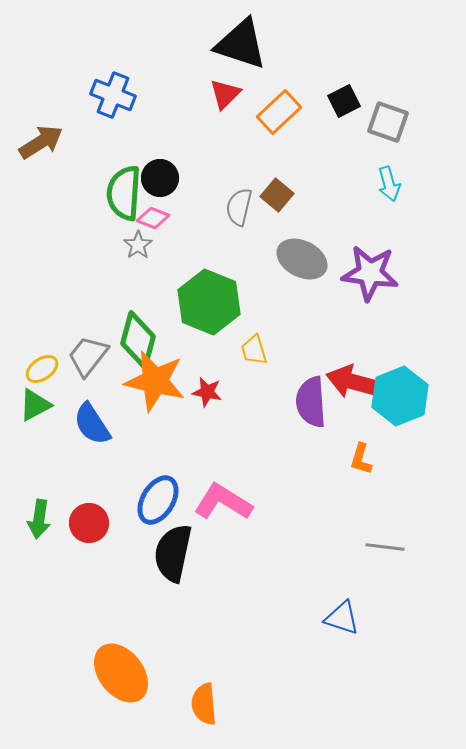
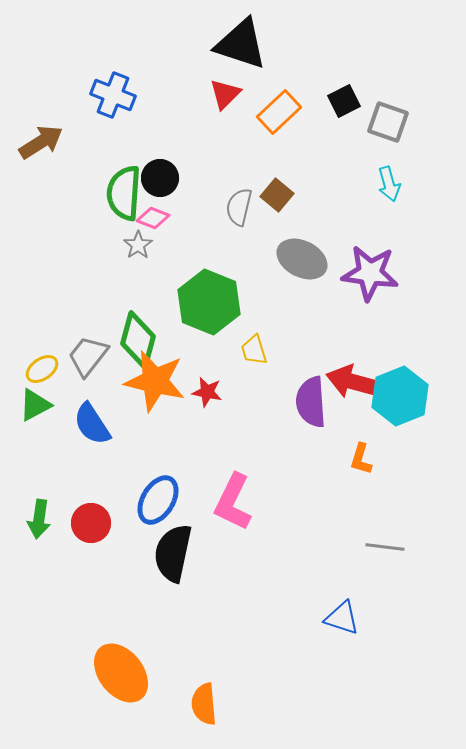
pink L-shape: moved 10 px right; rotated 96 degrees counterclockwise
red circle: moved 2 px right
